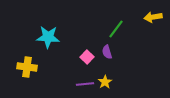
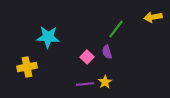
yellow cross: rotated 18 degrees counterclockwise
